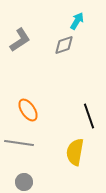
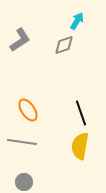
black line: moved 8 px left, 3 px up
gray line: moved 3 px right, 1 px up
yellow semicircle: moved 5 px right, 6 px up
